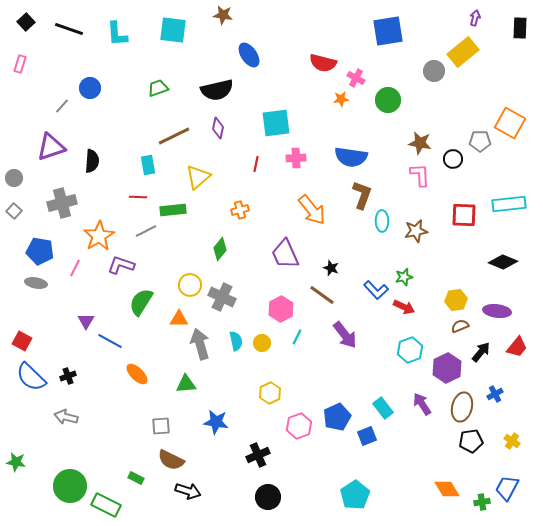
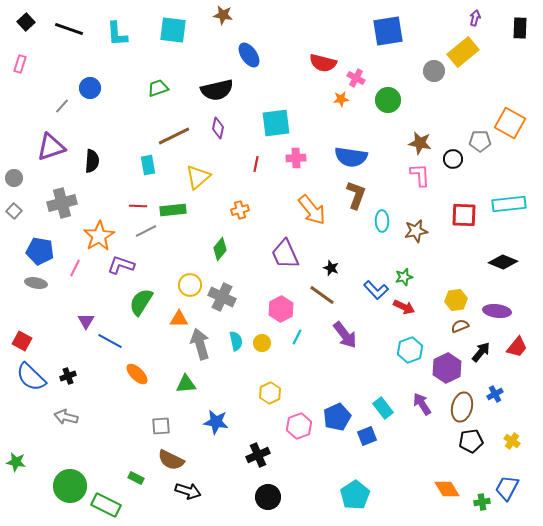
brown L-shape at (362, 195): moved 6 px left
red line at (138, 197): moved 9 px down
